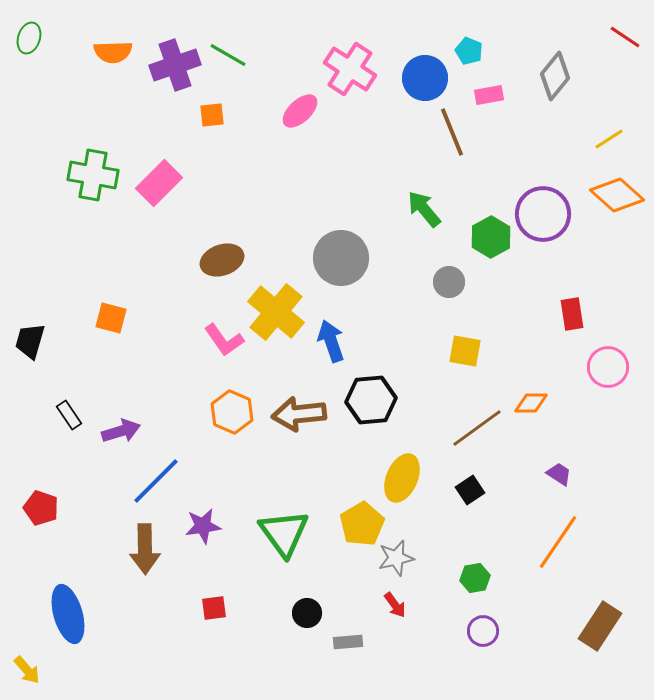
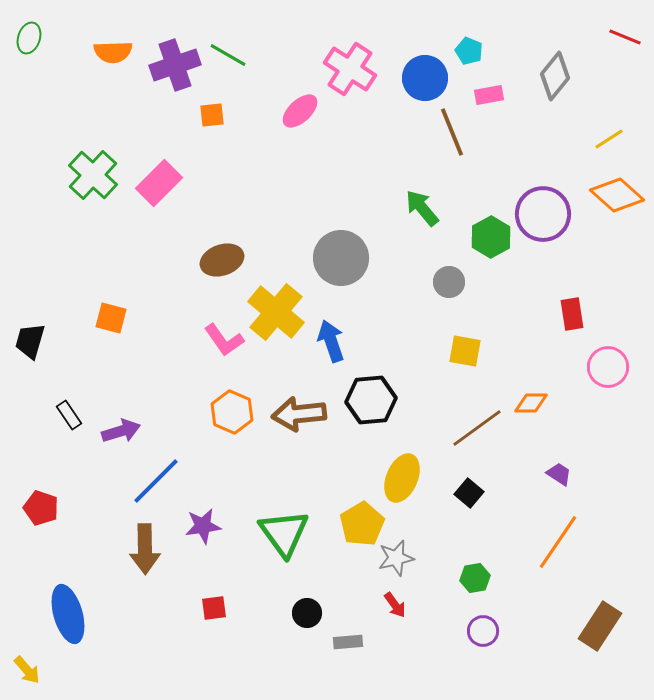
red line at (625, 37): rotated 12 degrees counterclockwise
green cross at (93, 175): rotated 33 degrees clockwise
green arrow at (424, 209): moved 2 px left, 1 px up
black square at (470, 490): moved 1 px left, 3 px down; rotated 16 degrees counterclockwise
